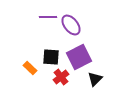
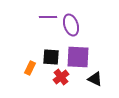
purple ellipse: rotated 20 degrees clockwise
purple square: moved 1 px left; rotated 30 degrees clockwise
orange rectangle: rotated 72 degrees clockwise
black triangle: rotated 49 degrees counterclockwise
